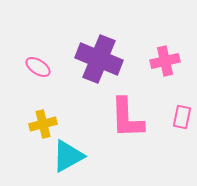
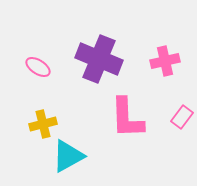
pink rectangle: rotated 25 degrees clockwise
